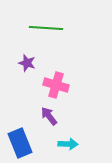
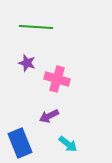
green line: moved 10 px left, 1 px up
pink cross: moved 1 px right, 6 px up
purple arrow: rotated 78 degrees counterclockwise
cyan arrow: rotated 36 degrees clockwise
